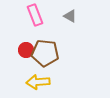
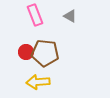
red circle: moved 2 px down
